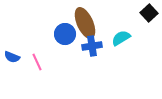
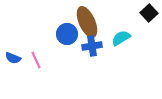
brown ellipse: moved 2 px right, 1 px up
blue circle: moved 2 px right
blue semicircle: moved 1 px right, 1 px down
pink line: moved 1 px left, 2 px up
